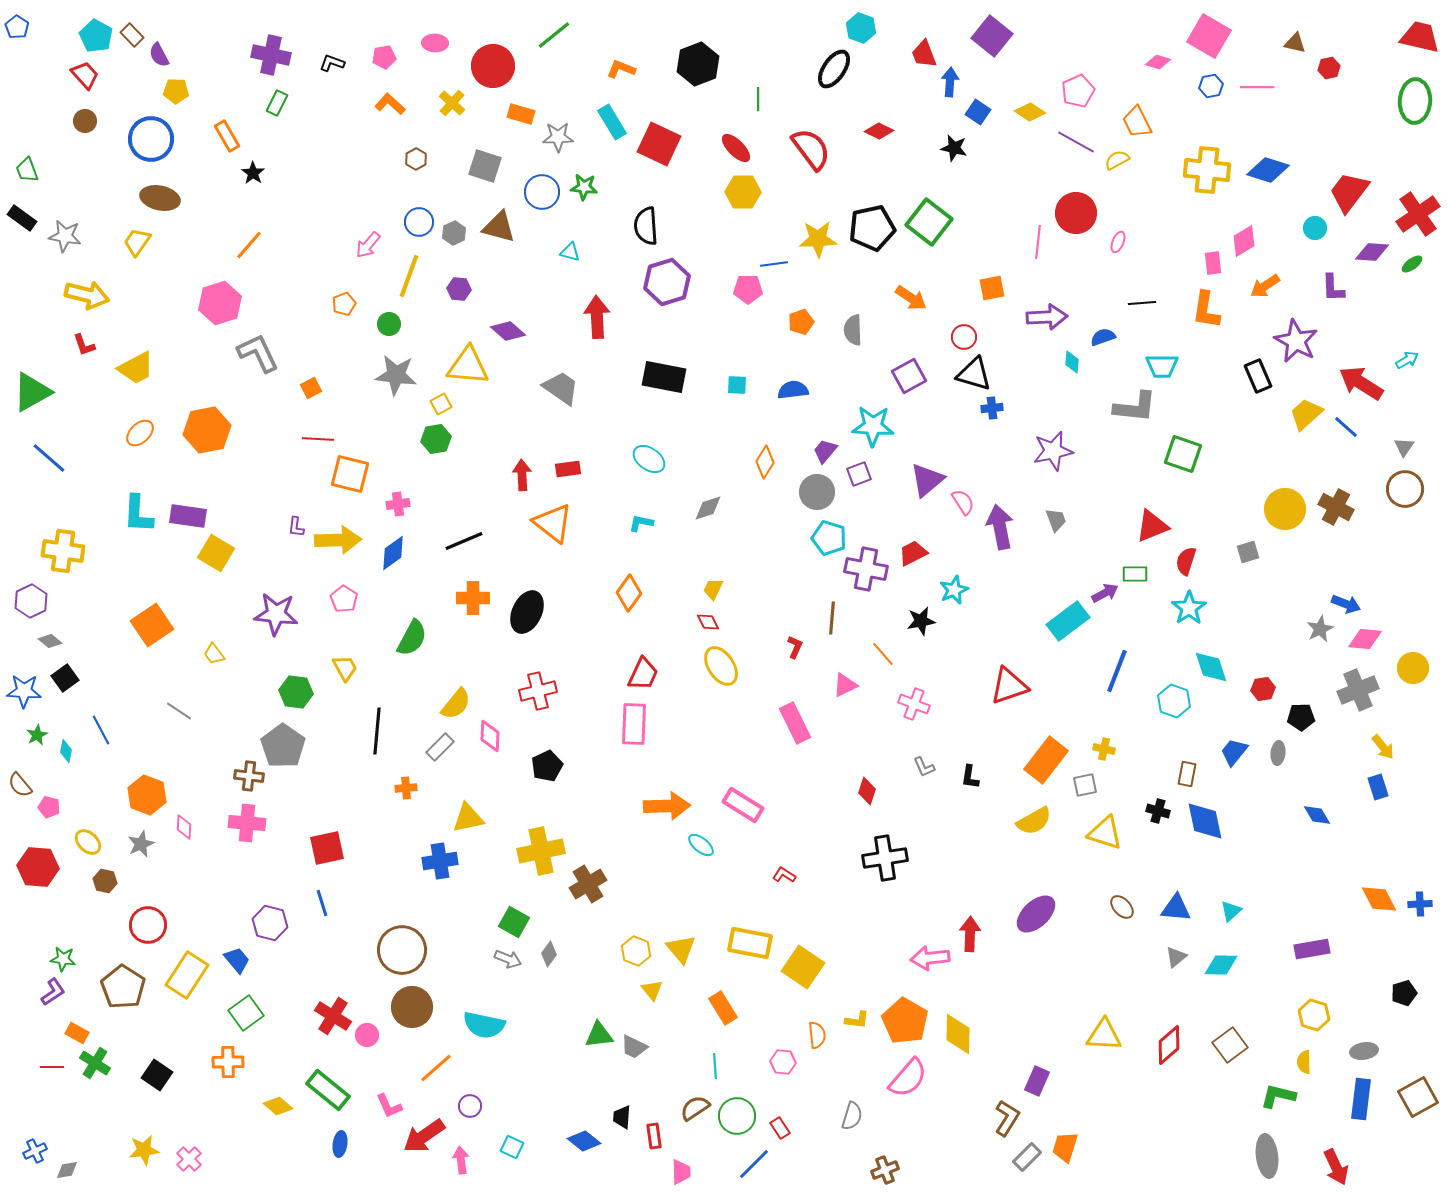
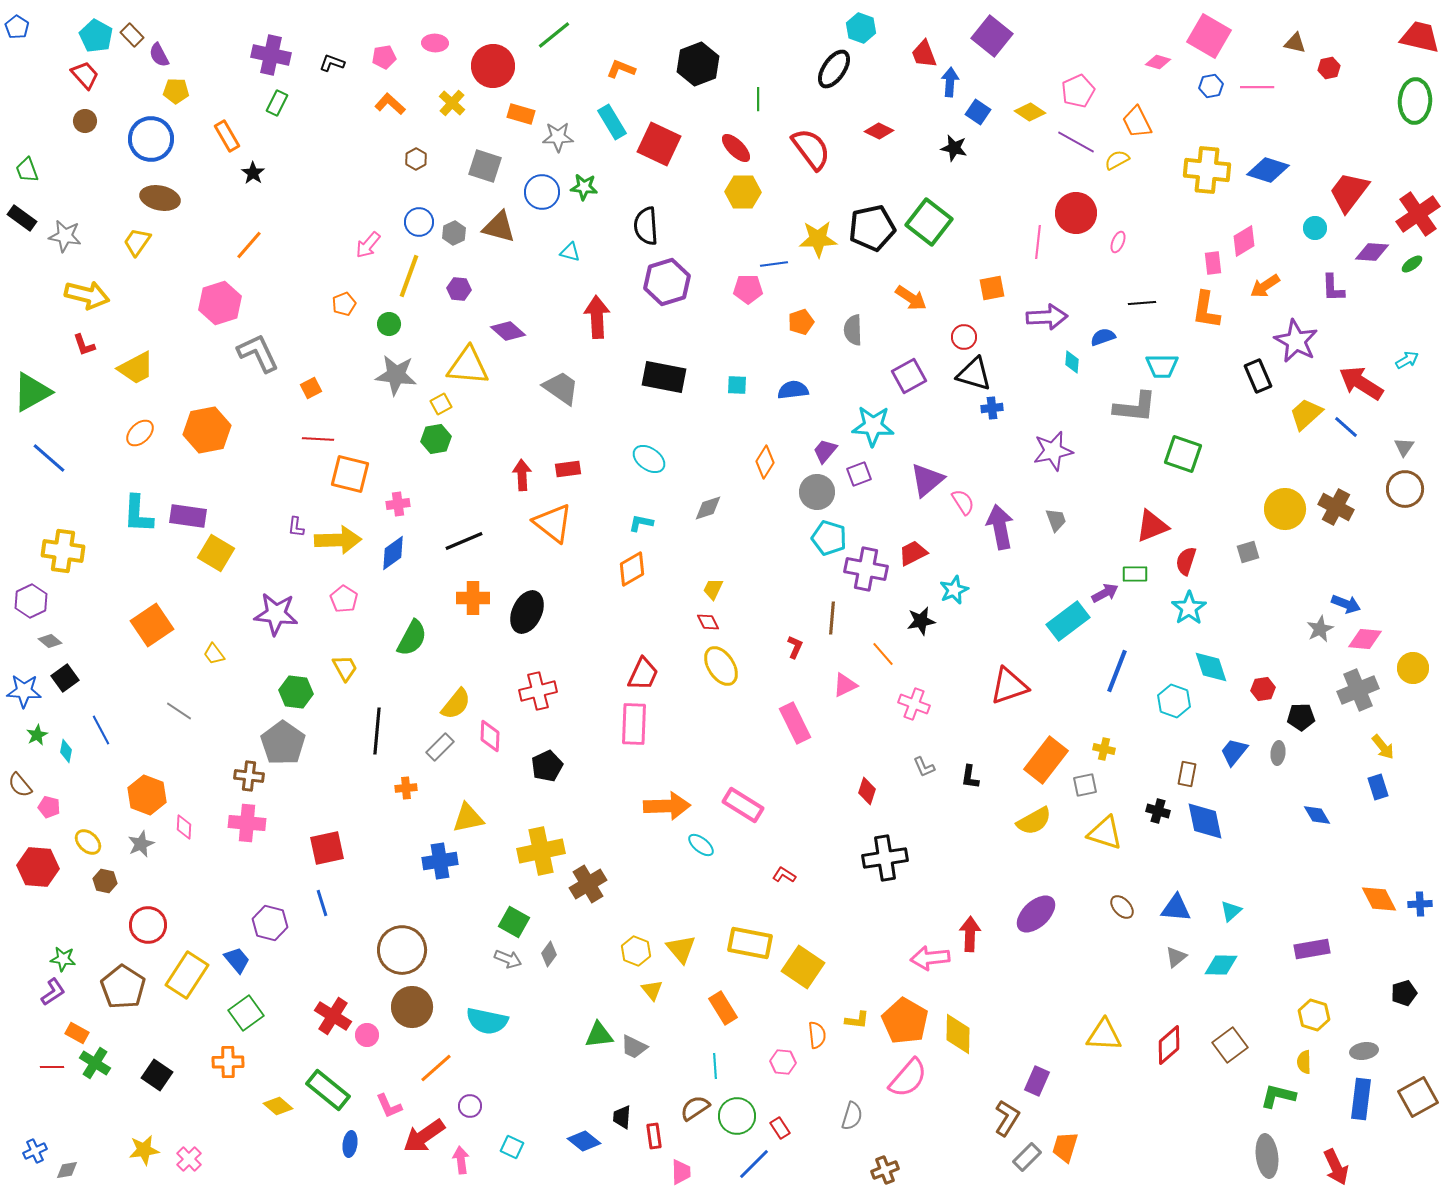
orange diamond at (629, 593): moved 3 px right, 24 px up; rotated 24 degrees clockwise
gray pentagon at (283, 746): moved 3 px up
cyan semicircle at (484, 1025): moved 3 px right, 4 px up
blue ellipse at (340, 1144): moved 10 px right
